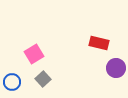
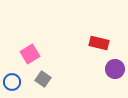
pink square: moved 4 px left
purple circle: moved 1 px left, 1 px down
gray square: rotated 14 degrees counterclockwise
